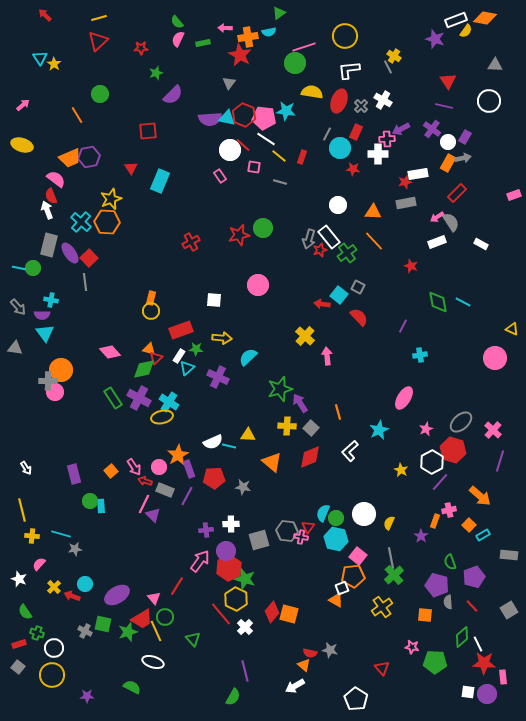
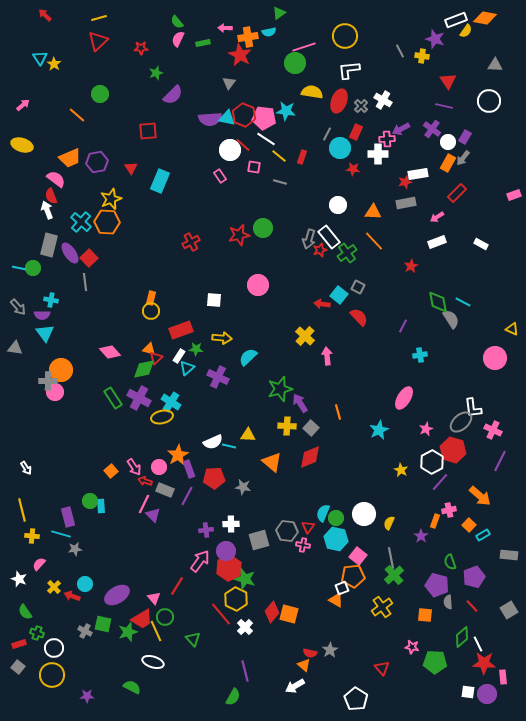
yellow cross at (394, 56): moved 28 px right; rotated 24 degrees counterclockwise
gray line at (388, 67): moved 12 px right, 16 px up
orange line at (77, 115): rotated 18 degrees counterclockwise
purple hexagon at (89, 157): moved 8 px right, 5 px down
gray arrow at (463, 158): rotated 140 degrees clockwise
gray semicircle at (451, 222): moved 97 px down
red star at (411, 266): rotated 24 degrees clockwise
cyan cross at (169, 402): moved 2 px right
pink cross at (493, 430): rotated 18 degrees counterclockwise
white L-shape at (350, 451): moved 123 px right, 43 px up; rotated 55 degrees counterclockwise
purple line at (500, 461): rotated 10 degrees clockwise
purple rectangle at (74, 474): moved 6 px left, 43 px down
pink cross at (301, 537): moved 2 px right, 8 px down
gray star at (330, 650): rotated 28 degrees clockwise
